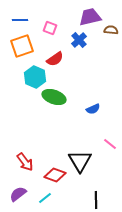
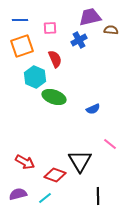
pink square: rotated 24 degrees counterclockwise
blue cross: rotated 14 degrees clockwise
red semicircle: rotated 78 degrees counterclockwise
red arrow: rotated 24 degrees counterclockwise
purple semicircle: rotated 24 degrees clockwise
black line: moved 2 px right, 4 px up
